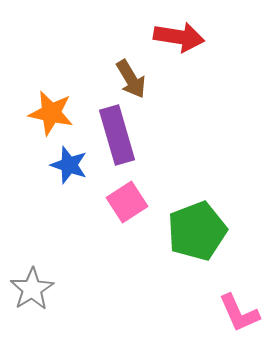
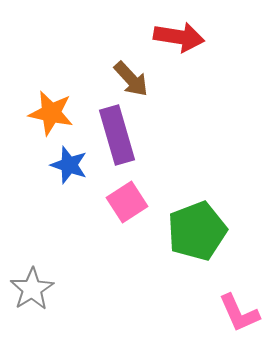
brown arrow: rotated 12 degrees counterclockwise
